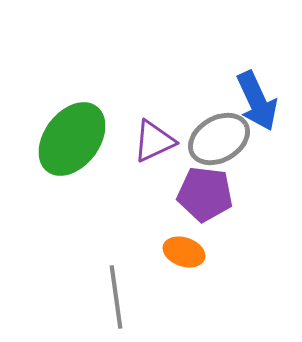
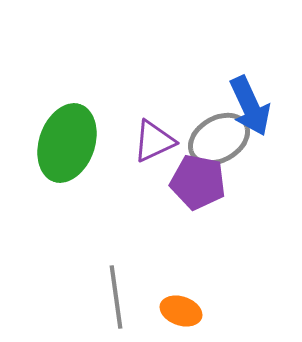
blue arrow: moved 7 px left, 5 px down
green ellipse: moved 5 px left, 4 px down; rotated 18 degrees counterclockwise
purple pentagon: moved 7 px left, 12 px up; rotated 4 degrees clockwise
orange ellipse: moved 3 px left, 59 px down
